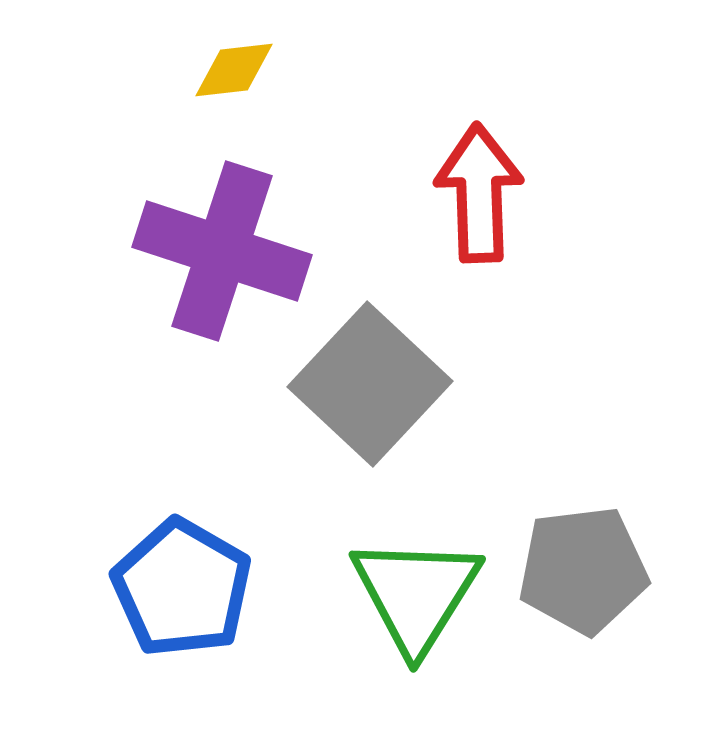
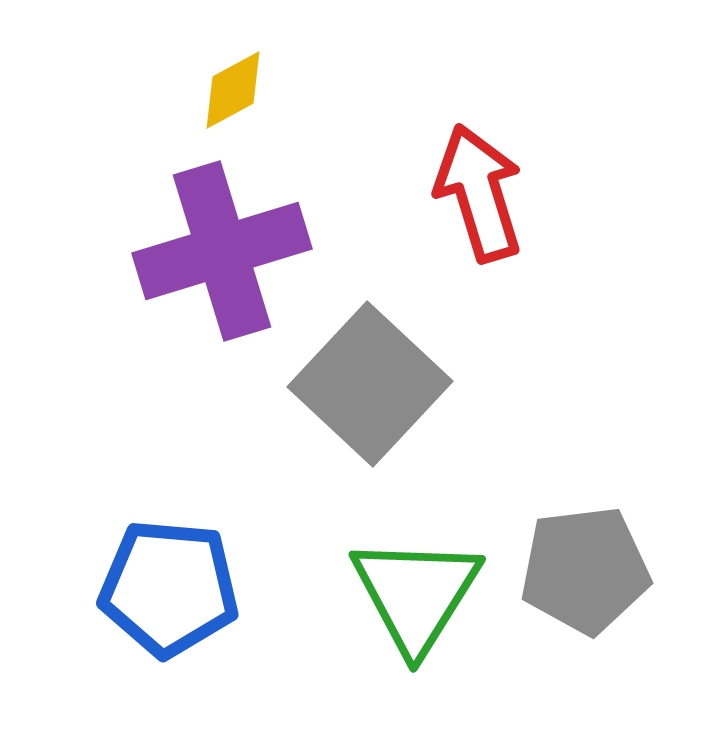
yellow diamond: moved 1 px left, 20 px down; rotated 22 degrees counterclockwise
red arrow: rotated 15 degrees counterclockwise
purple cross: rotated 35 degrees counterclockwise
gray pentagon: moved 2 px right
blue pentagon: moved 13 px left; rotated 25 degrees counterclockwise
